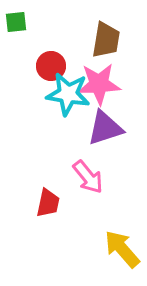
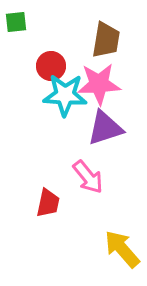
cyan star: moved 3 px left, 1 px down; rotated 6 degrees counterclockwise
